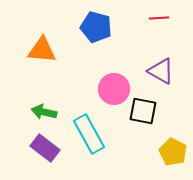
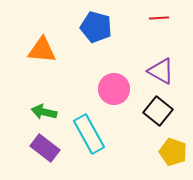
black square: moved 15 px right; rotated 28 degrees clockwise
yellow pentagon: rotated 8 degrees counterclockwise
